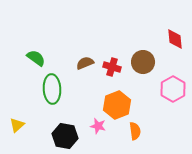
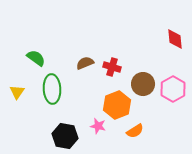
brown circle: moved 22 px down
yellow triangle: moved 33 px up; rotated 14 degrees counterclockwise
orange semicircle: rotated 66 degrees clockwise
